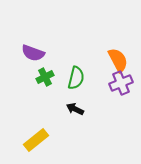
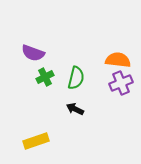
orange semicircle: rotated 55 degrees counterclockwise
yellow rectangle: moved 1 px down; rotated 20 degrees clockwise
